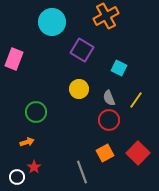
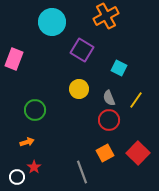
green circle: moved 1 px left, 2 px up
